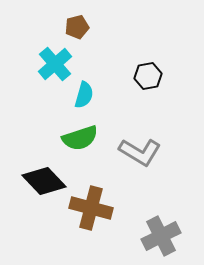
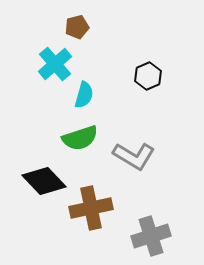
black hexagon: rotated 12 degrees counterclockwise
gray L-shape: moved 6 px left, 4 px down
brown cross: rotated 27 degrees counterclockwise
gray cross: moved 10 px left; rotated 9 degrees clockwise
